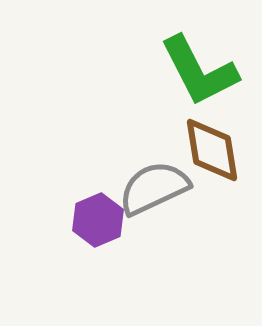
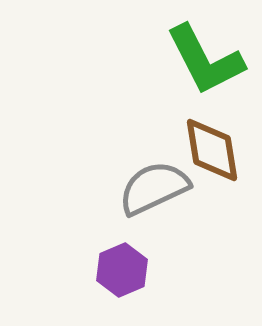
green L-shape: moved 6 px right, 11 px up
purple hexagon: moved 24 px right, 50 px down
